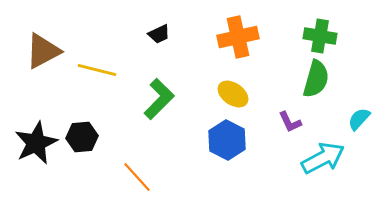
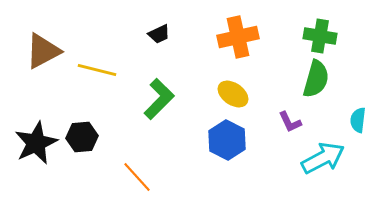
cyan semicircle: moved 1 px left, 1 px down; rotated 35 degrees counterclockwise
